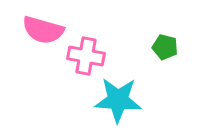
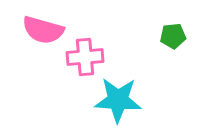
green pentagon: moved 8 px right, 11 px up; rotated 20 degrees counterclockwise
pink cross: moved 1 px left, 1 px down; rotated 15 degrees counterclockwise
